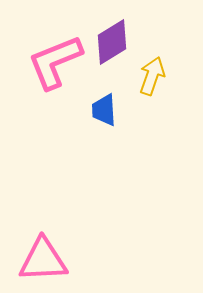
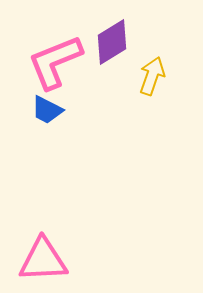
blue trapezoid: moved 57 px left; rotated 60 degrees counterclockwise
